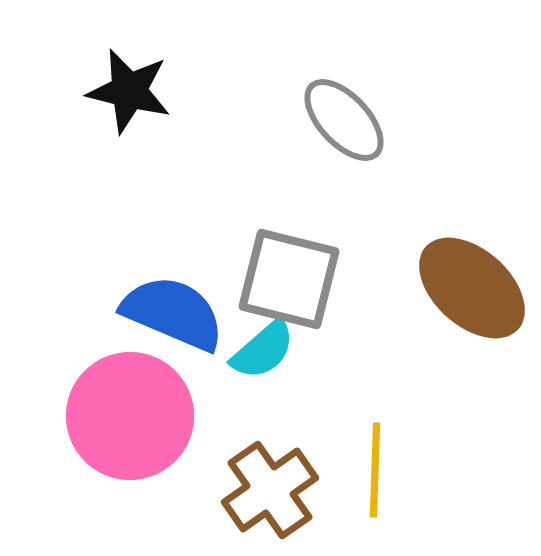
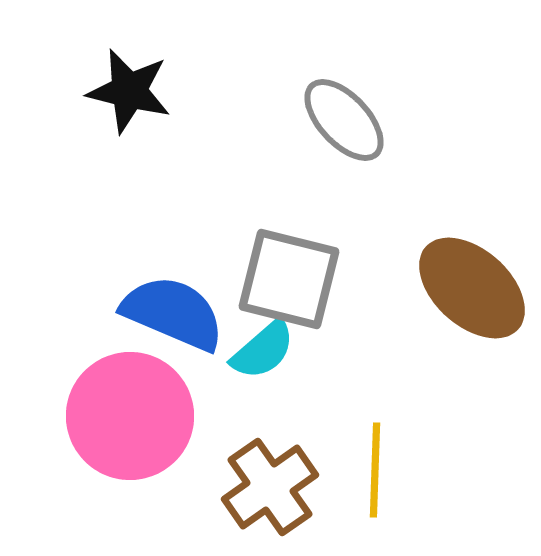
brown cross: moved 3 px up
